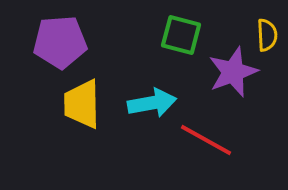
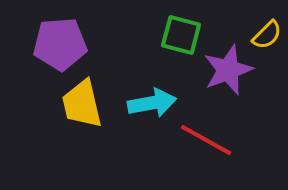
yellow semicircle: rotated 48 degrees clockwise
purple pentagon: moved 2 px down
purple star: moved 5 px left, 2 px up
yellow trapezoid: rotated 12 degrees counterclockwise
